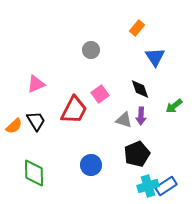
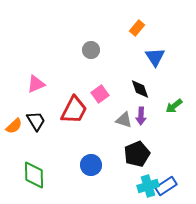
green diamond: moved 2 px down
